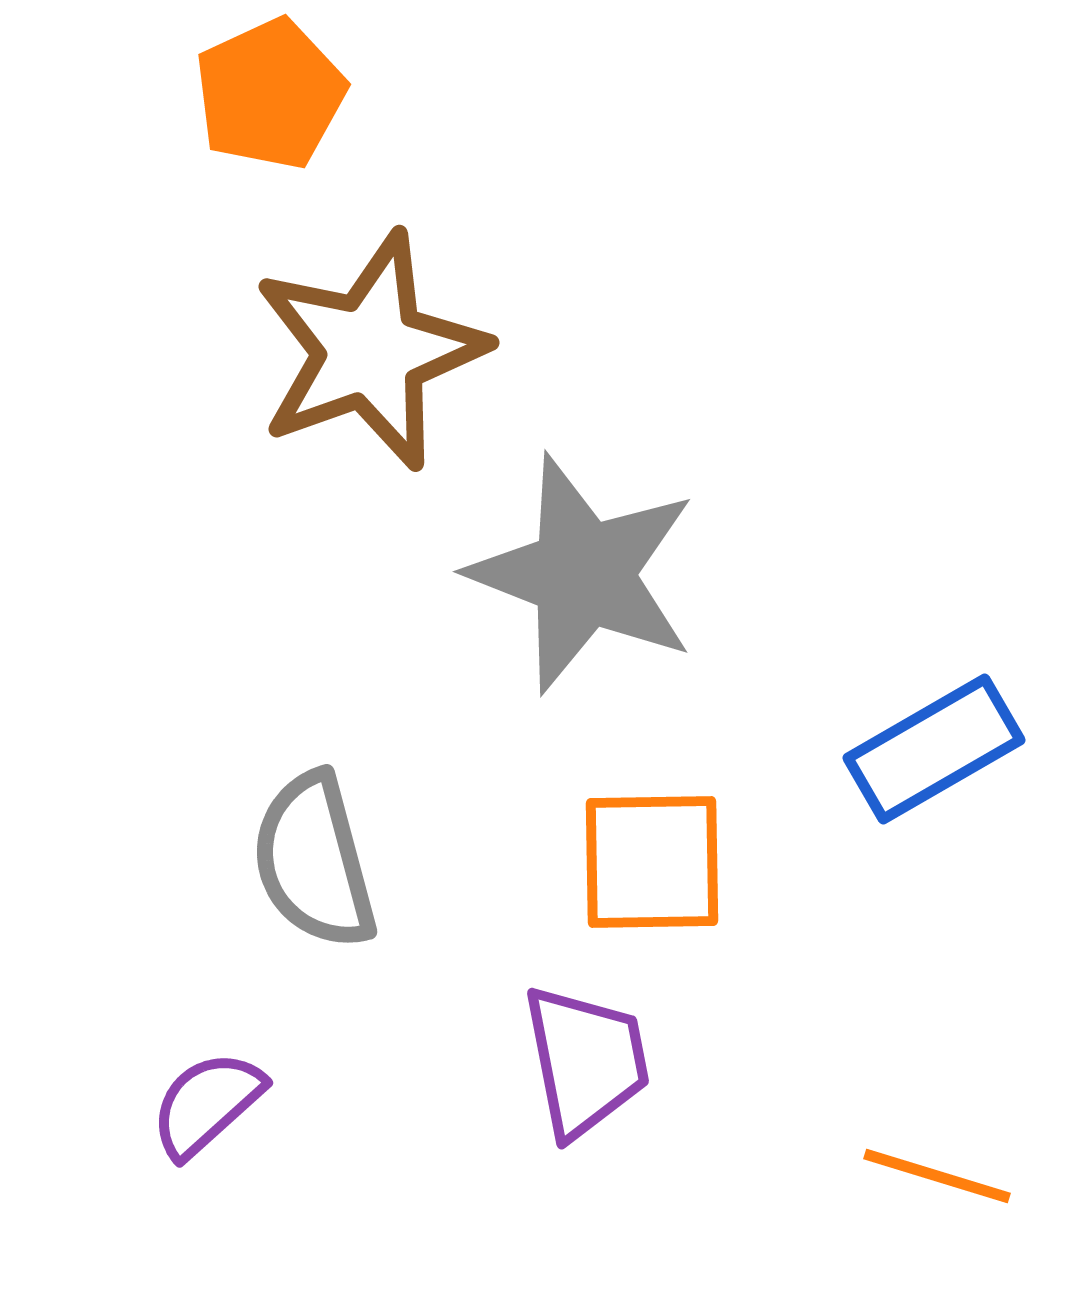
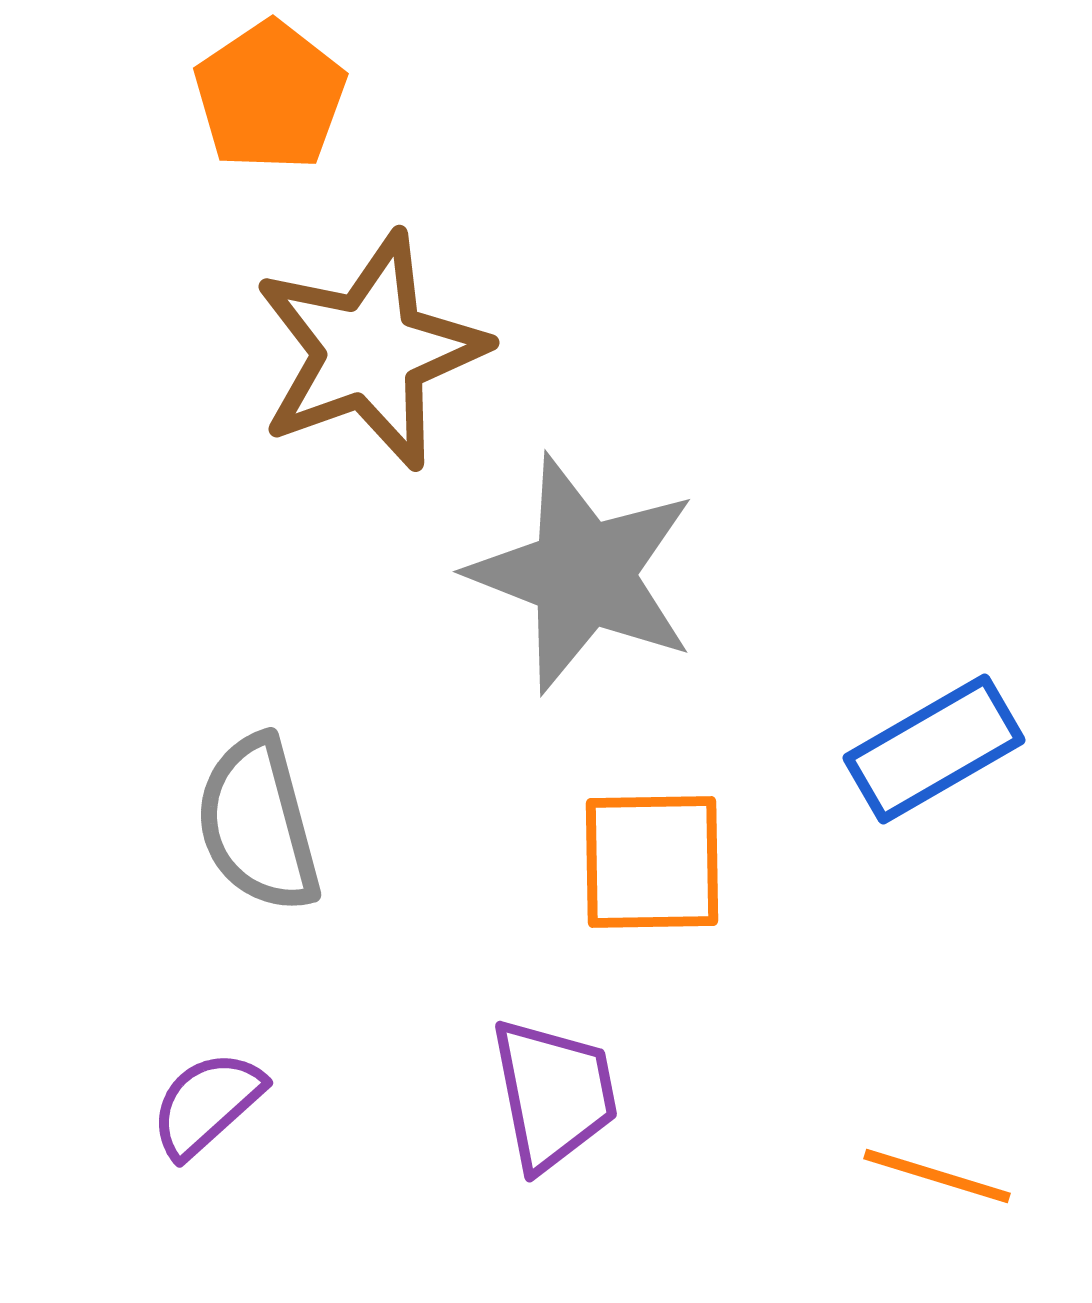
orange pentagon: moved 2 px down; rotated 9 degrees counterclockwise
gray semicircle: moved 56 px left, 37 px up
purple trapezoid: moved 32 px left, 33 px down
